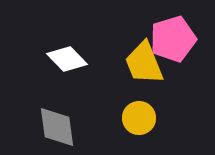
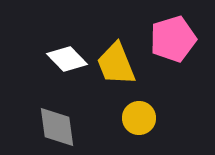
yellow trapezoid: moved 28 px left, 1 px down
